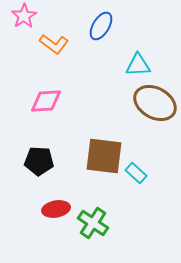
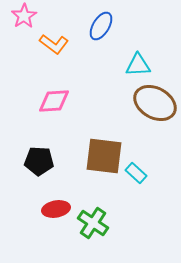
pink diamond: moved 8 px right
